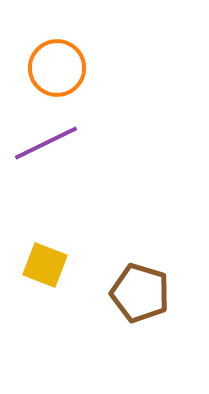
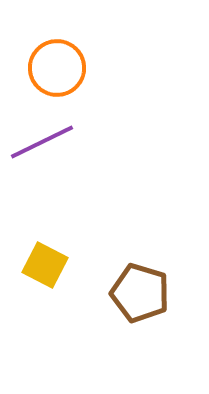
purple line: moved 4 px left, 1 px up
yellow square: rotated 6 degrees clockwise
